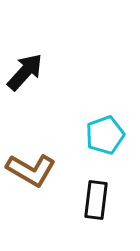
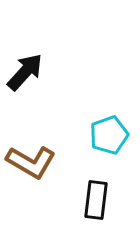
cyan pentagon: moved 4 px right
brown L-shape: moved 8 px up
